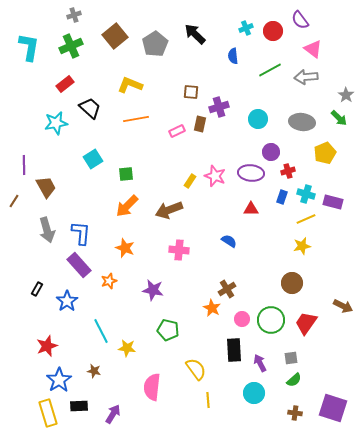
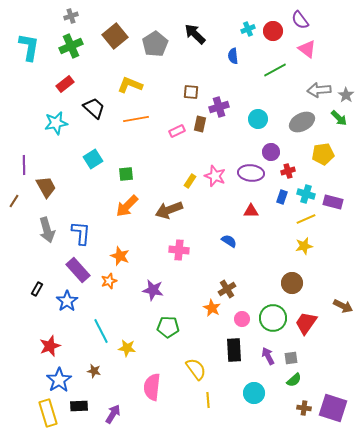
gray cross at (74, 15): moved 3 px left, 1 px down
cyan cross at (246, 28): moved 2 px right, 1 px down
pink triangle at (313, 49): moved 6 px left
green line at (270, 70): moved 5 px right
gray arrow at (306, 77): moved 13 px right, 13 px down
black trapezoid at (90, 108): moved 4 px right
gray ellipse at (302, 122): rotated 35 degrees counterclockwise
yellow pentagon at (325, 153): moved 2 px left, 1 px down; rotated 15 degrees clockwise
red triangle at (251, 209): moved 2 px down
yellow star at (302, 246): moved 2 px right
orange star at (125, 248): moved 5 px left, 8 px down
purple rectangle at (79, 265): moved 1 px left, 5 px down
green circle at (271, 320): moved 2 px right, 2 px up
green pentagon at (168, 330): moved 3 px up; rotated 10 degrees counterclockwise
red star at (47, 346): moved 3 px right
purple arrow at (260, 363): moved 8 px right, 7 px up
brown cross at (295, 413): moved 9 px right, 5 px up
